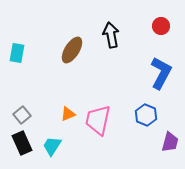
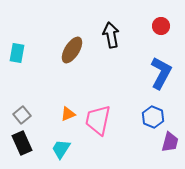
blue hexagon: moved 7 px right, 2 px down
cyan trapezoid: moved 9 px right, 3 px down
